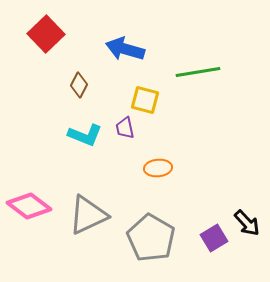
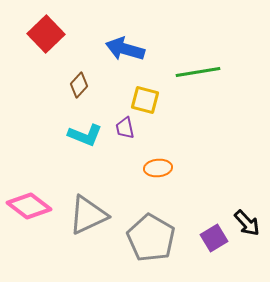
brown diamond: rotated 15 degrees clockwise
